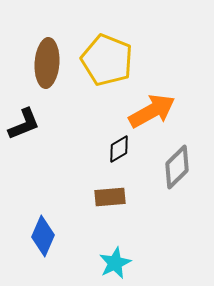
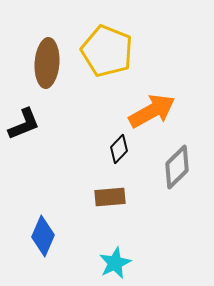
yellow pentagon: moved 9 px up
black diamond: rotated 16 degrees counterclockwise
